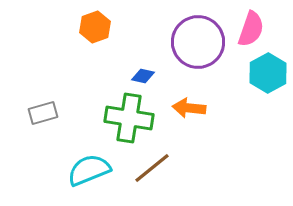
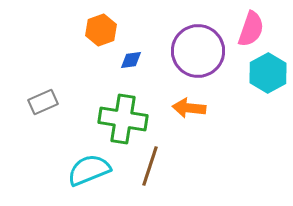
orange hexagon: moved 6 px right, 3 px down
purple circle: moved 9 px down
blue diamond: moved 12 px left, 16 px up; rotated 20 degrees counterclockwise
gray rectangle: moved 11 px up; rotated 8 degrees counterclockwise
green cross: moved 6 px left, 1 px down
brown line: moved 2 px left, 2 px up; rotated 33 degrees counterclockwise
